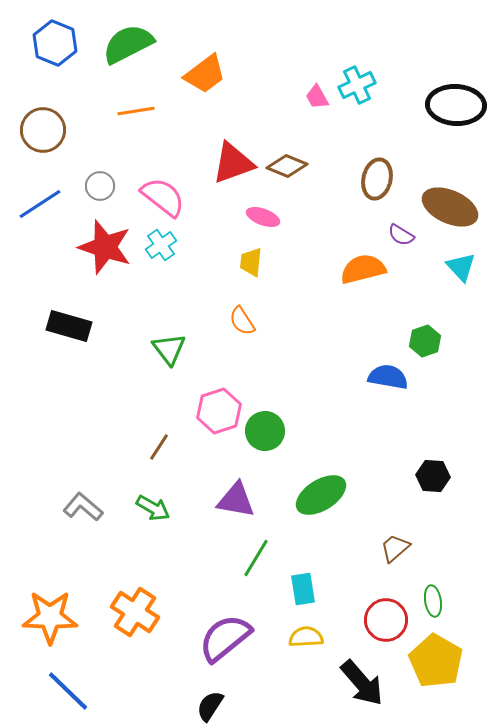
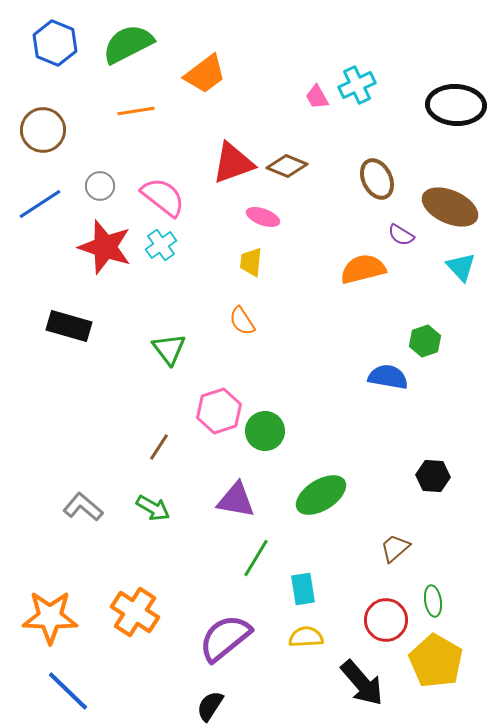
brown ellipse at (377, 179): rotated 39 degrees counterclockwise
